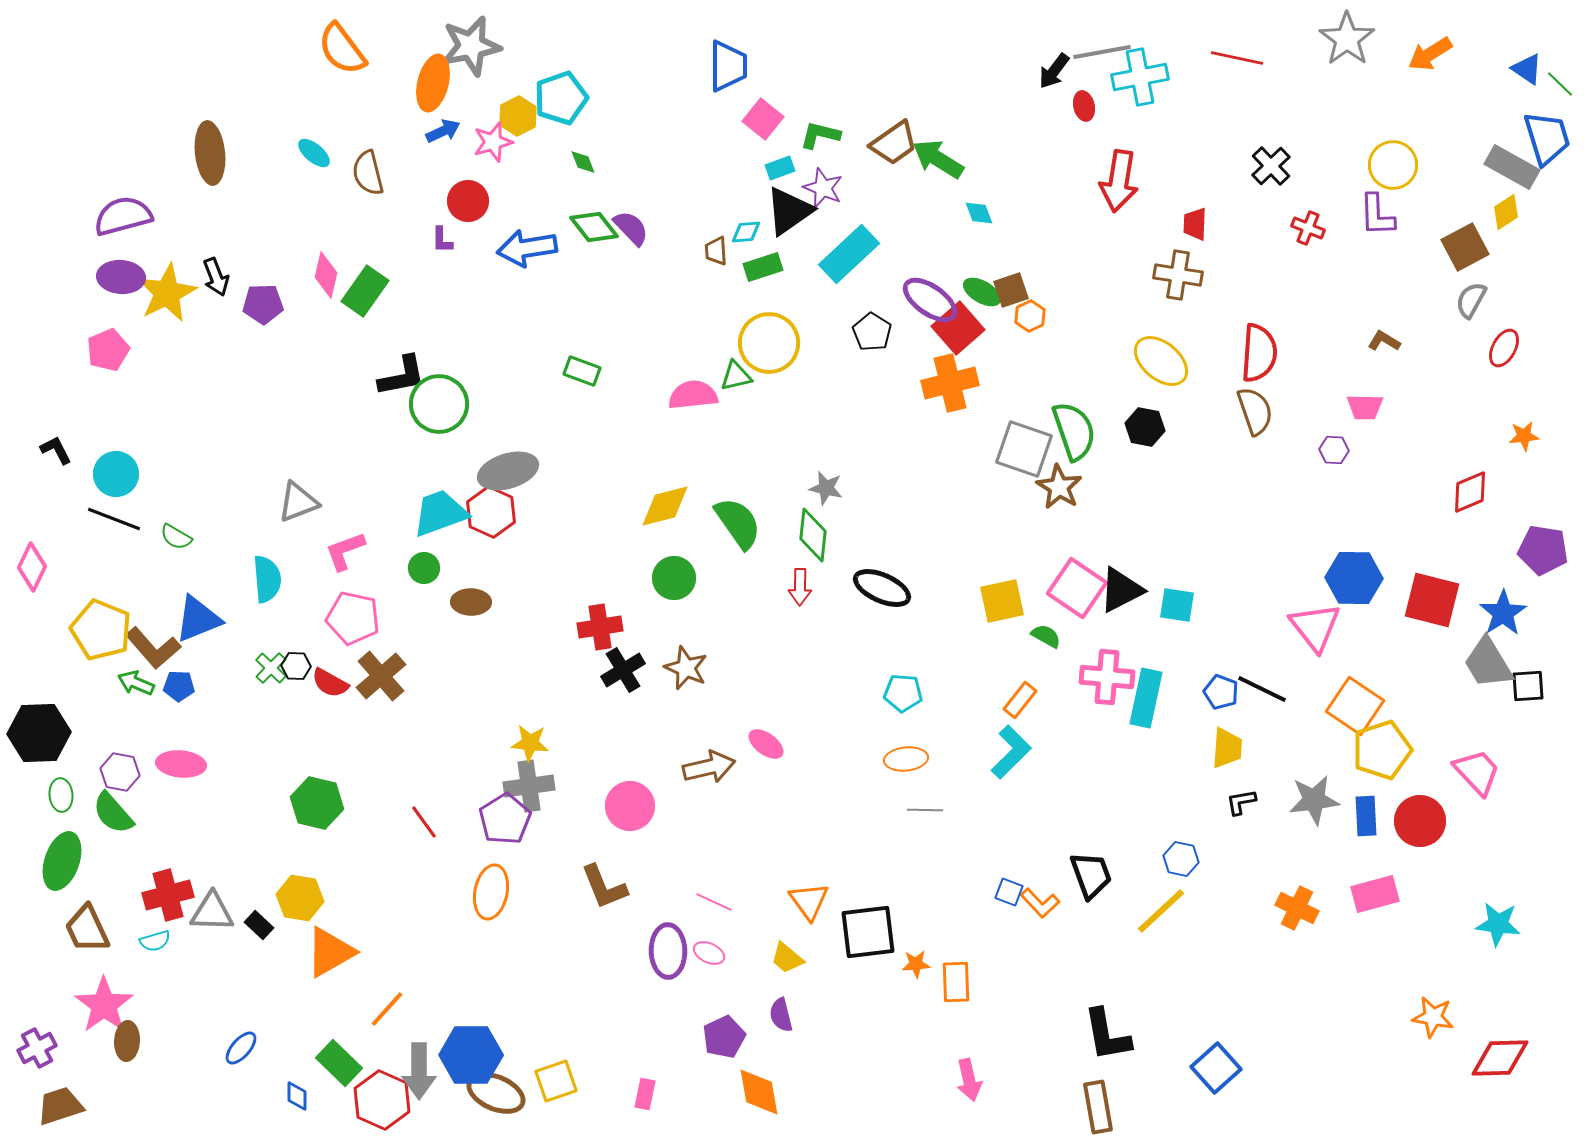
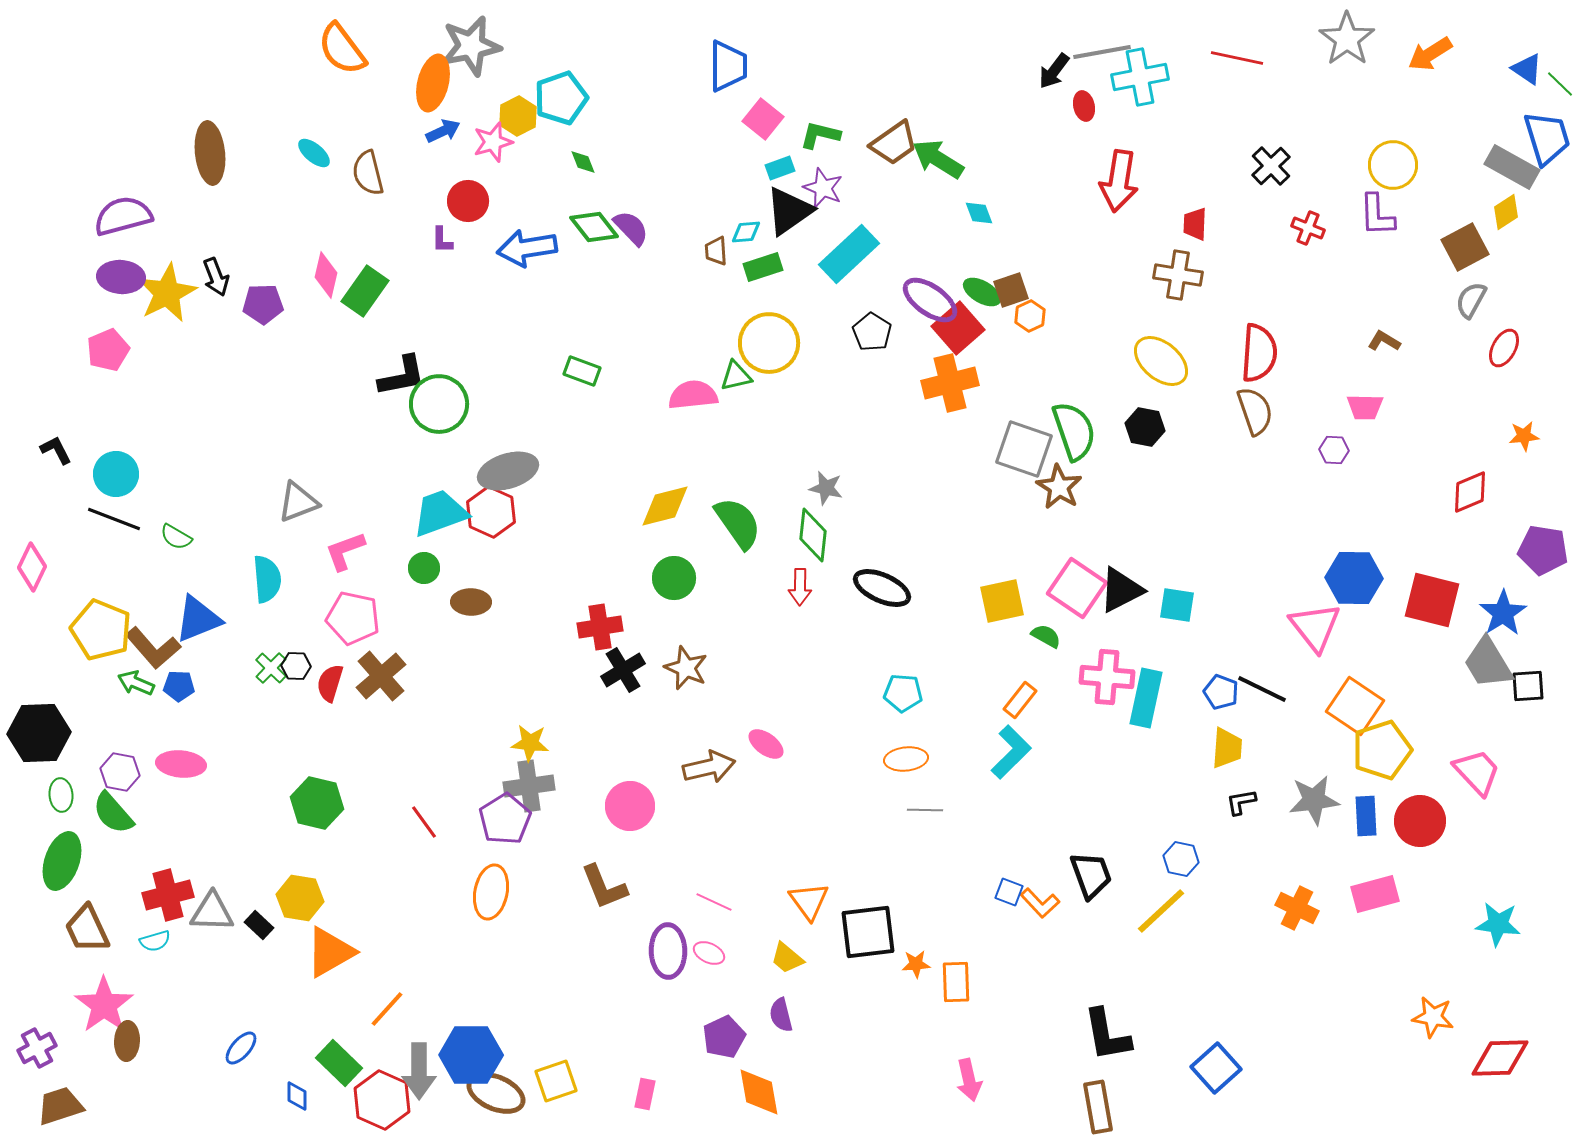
red semicircle at (330, 683): rotated 78 degrees clockwise
